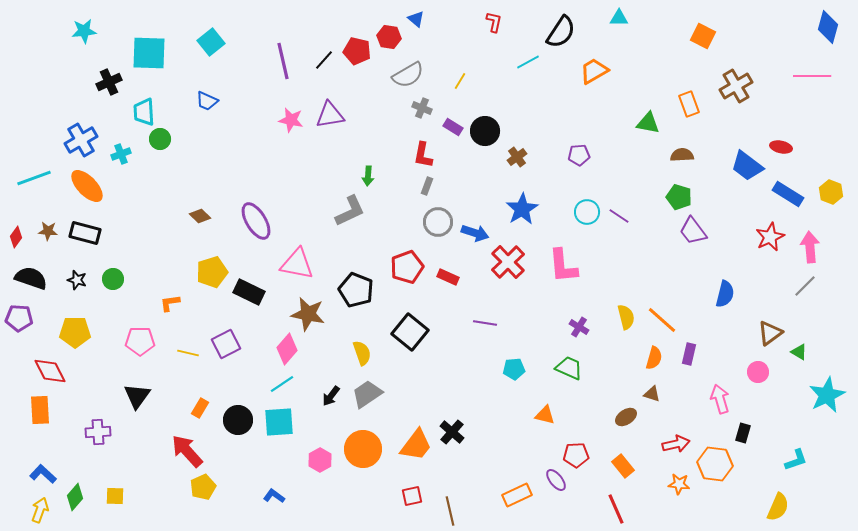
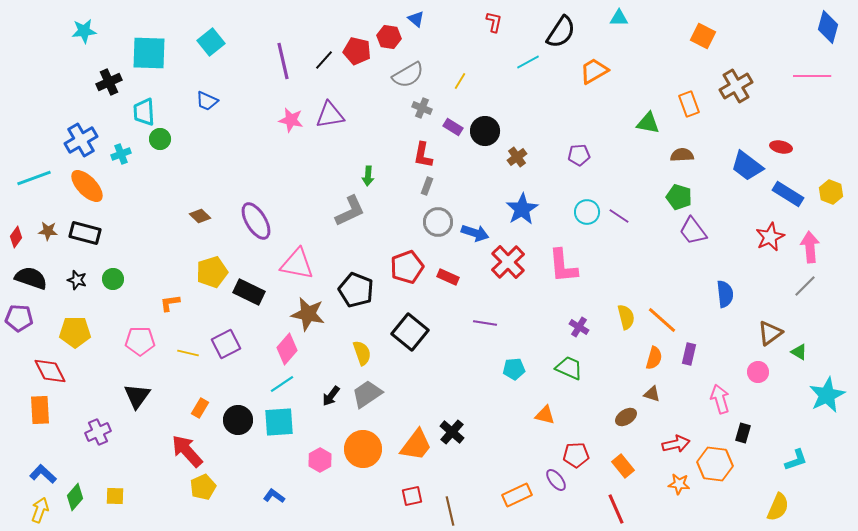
blue semicircle at (725, 294): rotated 20 degrees counterclockwise
purple cross at (98, 432): rotated 20 degrees counterclockwise
